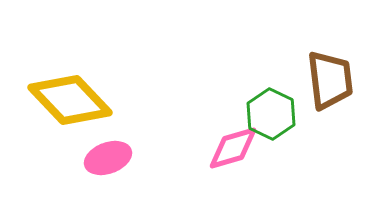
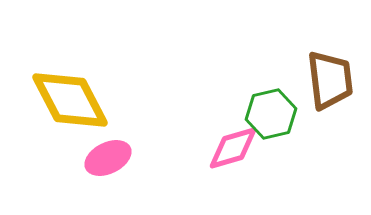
yellow diamond: rotated 16 degrees clockwise
green hexagon: rotated 21 degrees clockwise
pink ellipse: rotated 6 degrees counterclockwise
